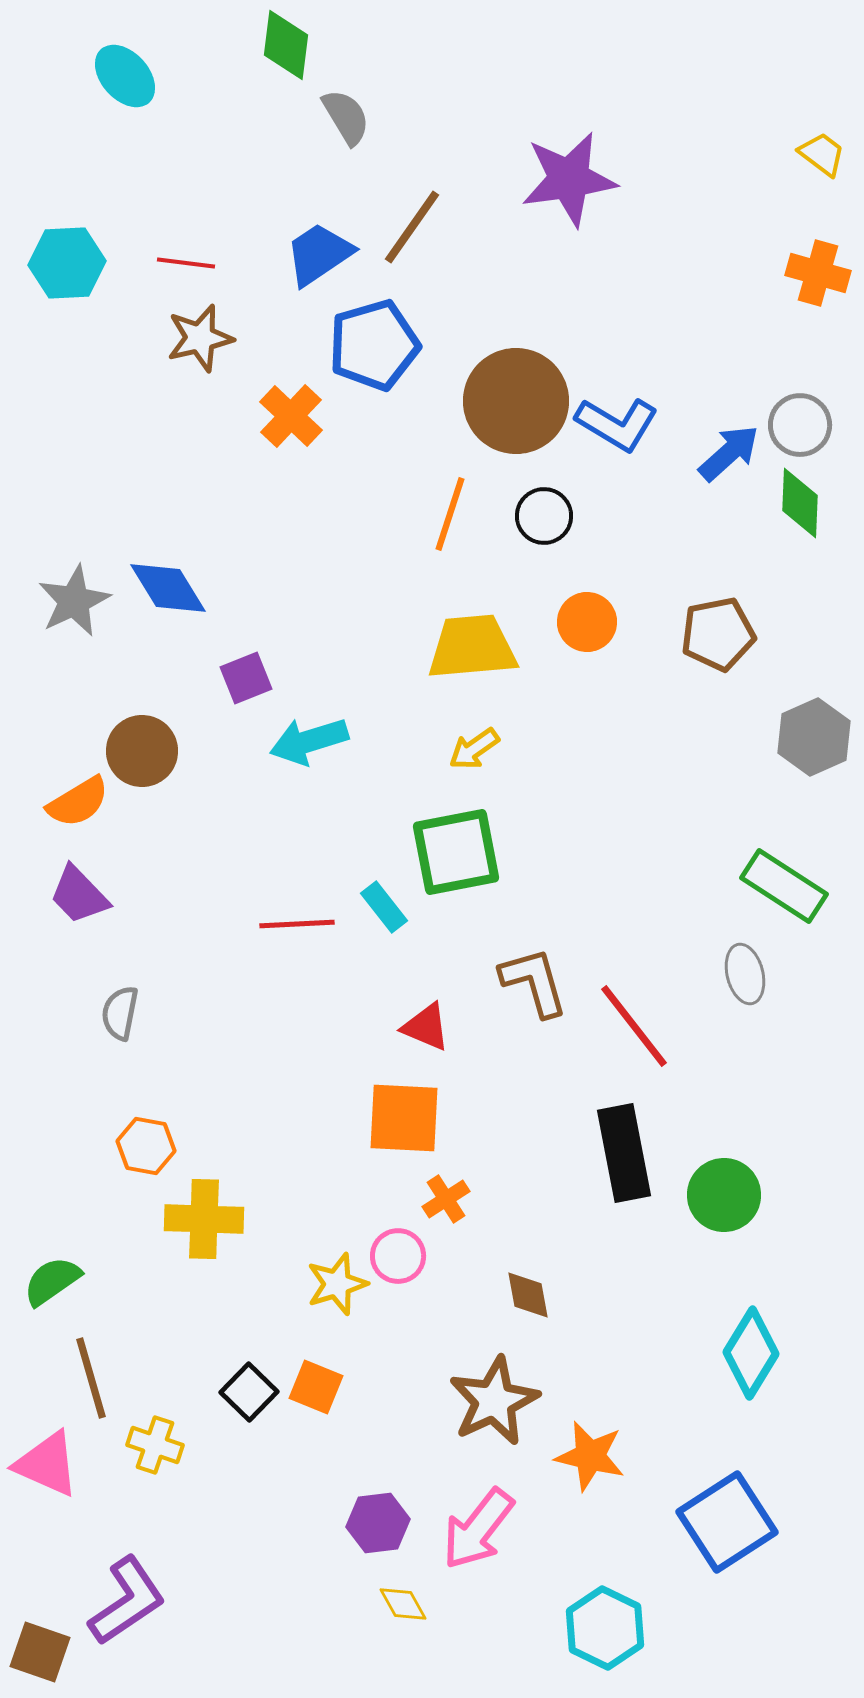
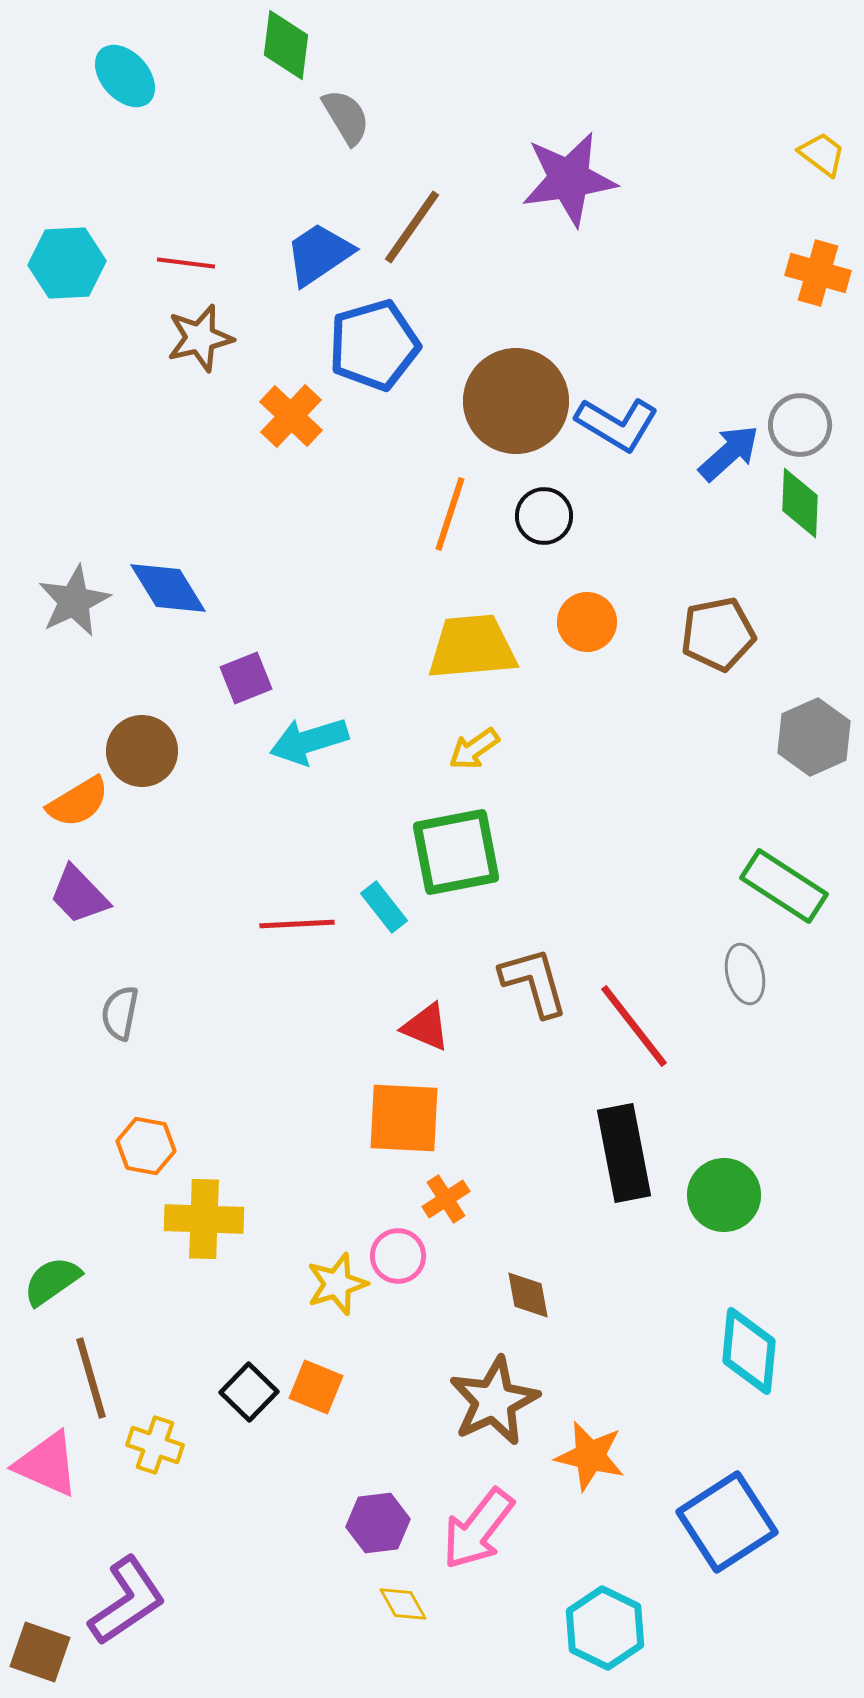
cyan diamond at (751, 1353): moved 2 px left, 2 px up; rotated 26 degrees counterclockwise
